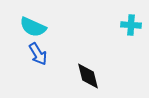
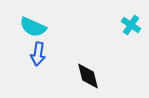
cyan cross: rotated 30 degrees clockwise
blue arrow: rotated 40 degrees clockwise
